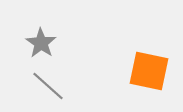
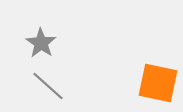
orange square: moved 9 px right, 12 px down
